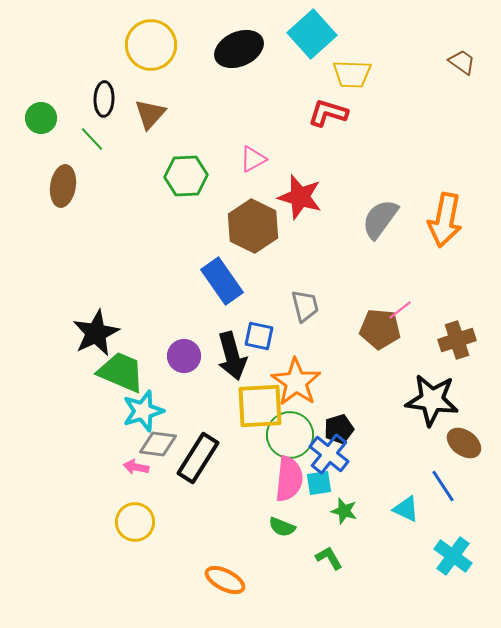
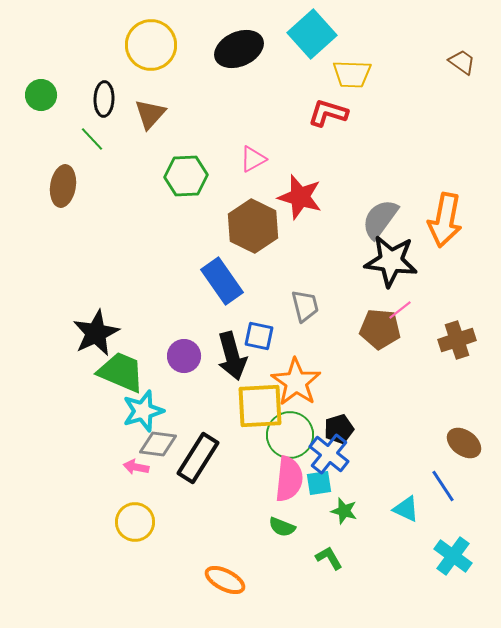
green circle at (41, 118): moved 23 px up
black star at (432, 400): moved 41 px left, 139 px up
